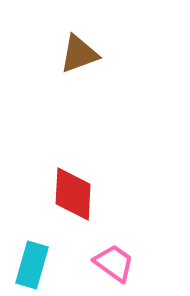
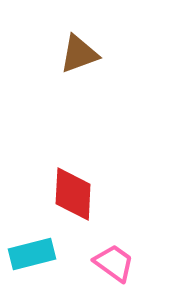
cyan rectangle: moved 11 px up; rotated 60 degrees clockwise
